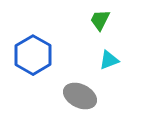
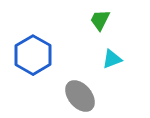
cyan triangle: moved 3 px right, 1 px up
gray ellipse: rotated 24 degrees clockwise
